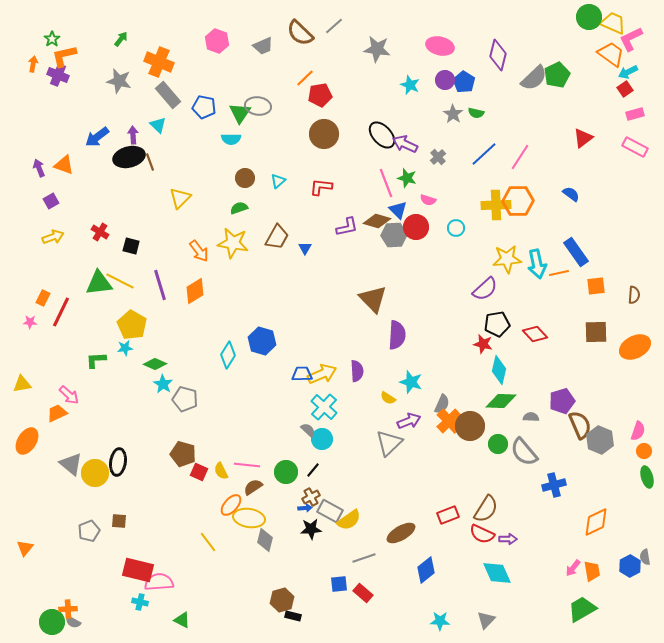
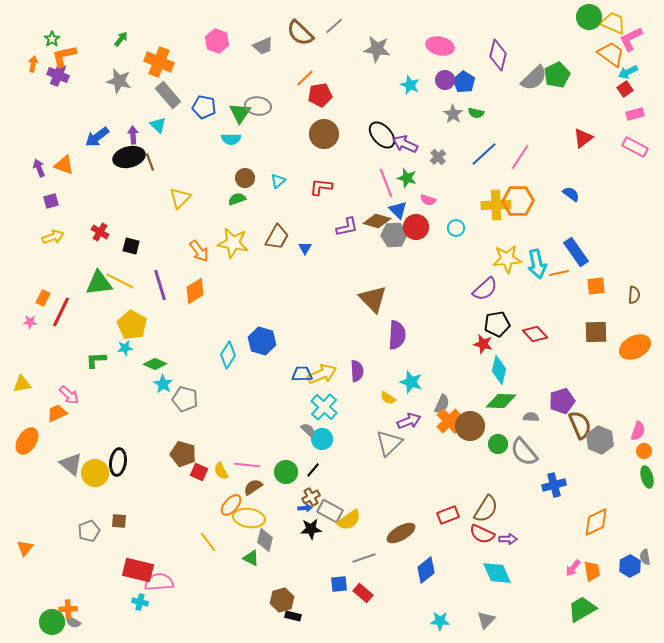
purple square at (51, 201): rotated 14 degrees clockwise
green semicircle at (239, 208): moved 2 px left, 9 px up
green triangle at (182, 620): moved 69 px right, 62 px up
